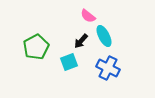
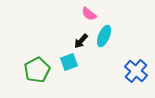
pink semicircle: moved 1 px right, 2 px up
cyan ellipse: rotated 50 degrees clockwise
green pentagon: moved 1 px right, 23 px down
blue cross: moved 28 px right, 3 px down; rotated 15 degrees clockwise
